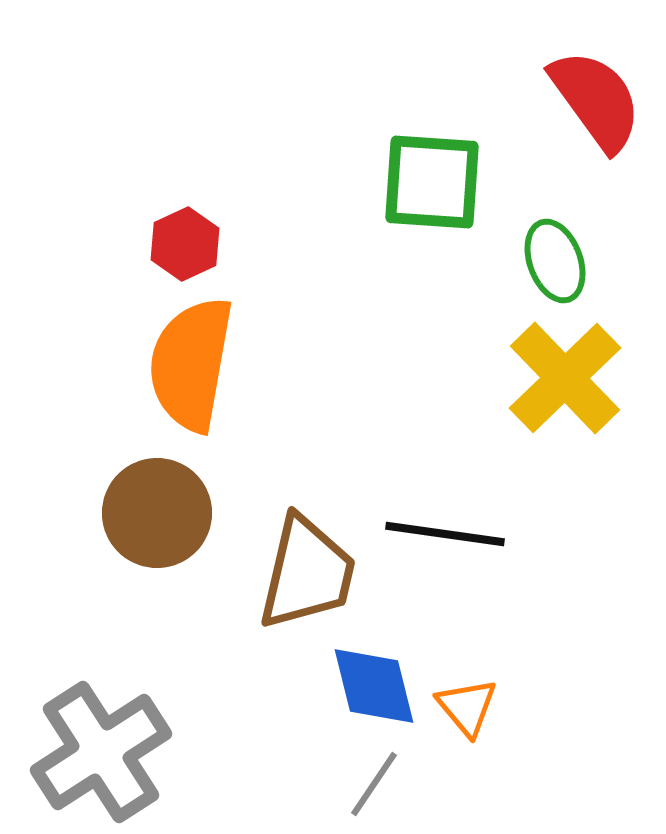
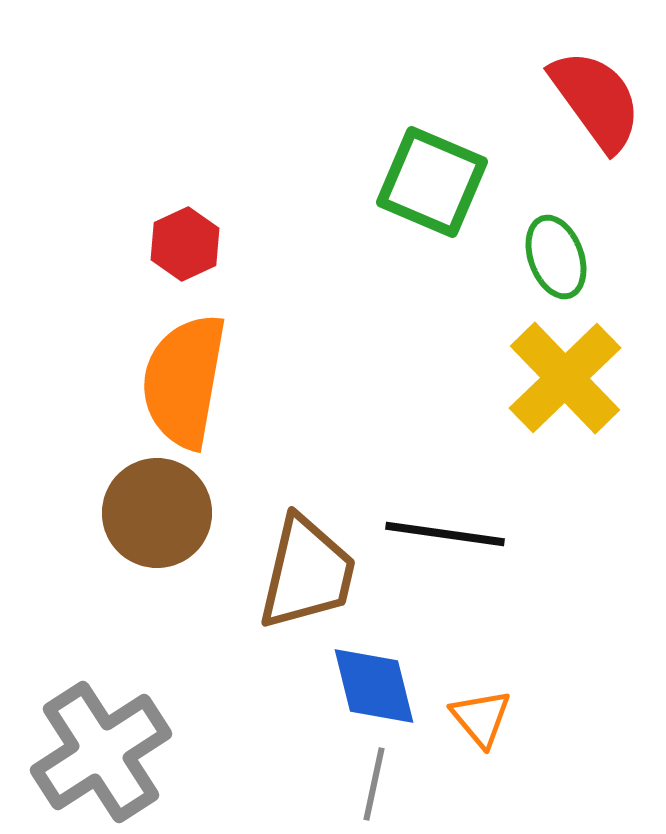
green square: rotated 19 degrees clockwise
green ellipse: moved 1 px right, 4 px up
orange semicircle: moved 7 px left, 17 px down
orange triangle: moved 14 px right, 11 px down
gray line: rotated 22 degrees counterclockwise
